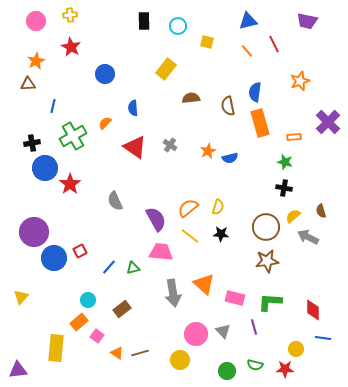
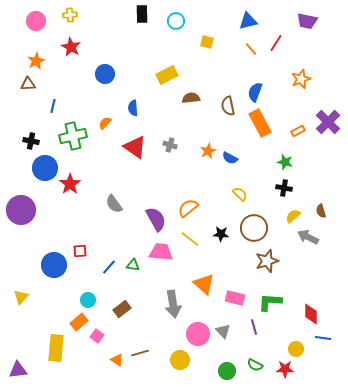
black rectangle at (144, 21): moved 2 px left, 7 px up
cyan circle at (178, 26): moved 2 px left, 5 px up
red line at (274, 44): moved 2 px right, 1 px up; rotated 60 degrees clockwise
orange line at (247, 51): moved 4 px right, 2 px up
yellow rectangle at (166, 69): moved 1 px right, 6 px down; rotated 25 degrees clockwise
orange star at (300, 81): moved 1 px right, 2 px up
blue semicircle at (255, 92): rotated 12 degrees clockwise
orange rectangle at (260, 123): rotated 12 degrees counterclockwise
green cross at (73, 136): rotated 16 degrees clockwise
orange rectangle at (294, 137): moved 4 px right, 6 px up; rotated 24 degrees counterclockwise
black cross at (32, 143): moved 1 px left, 2 px up; rotated 21 degrees clockwise
gray cross at (170, 145): rotated 16 degrees counterclockwise
blue semicircle at (230, 158): rotated 42 degrees clockwise
gray semicircle at (115, 201): moved 1 px left, 3 px down; rotated 12 degrees counterclockwise
yellow semicircle at (218, 207): moved 22 px right, 13 px up; rotated 63 degrees counterclockwise
brown circle at (266, 227): moved 12 px left, 1 px down
purple circle at (34, 232): moved 13 px left, 22 px up
yellow line at (190, 236): moved 3 px down
red square at (80, 251): rotated 24 degrees clockwise
blue circle at (54, 258): moved 7 px down
brown star at (267, 261): rotated 10 degrees counterclockwise
green triangle at (133, 268): moved 3 px up; rotated 24 degrees clockwise
gray arrow at (173, 293): moved 11 px down
red diamond at (313, 310): moved 2 px left, 4 px down
pink circle at (196, 334): moved 2 px right
orange triangle at (117, 353): moved 7 px down
green semicircle at (255, 365): rotated 14 degrees clockwise
